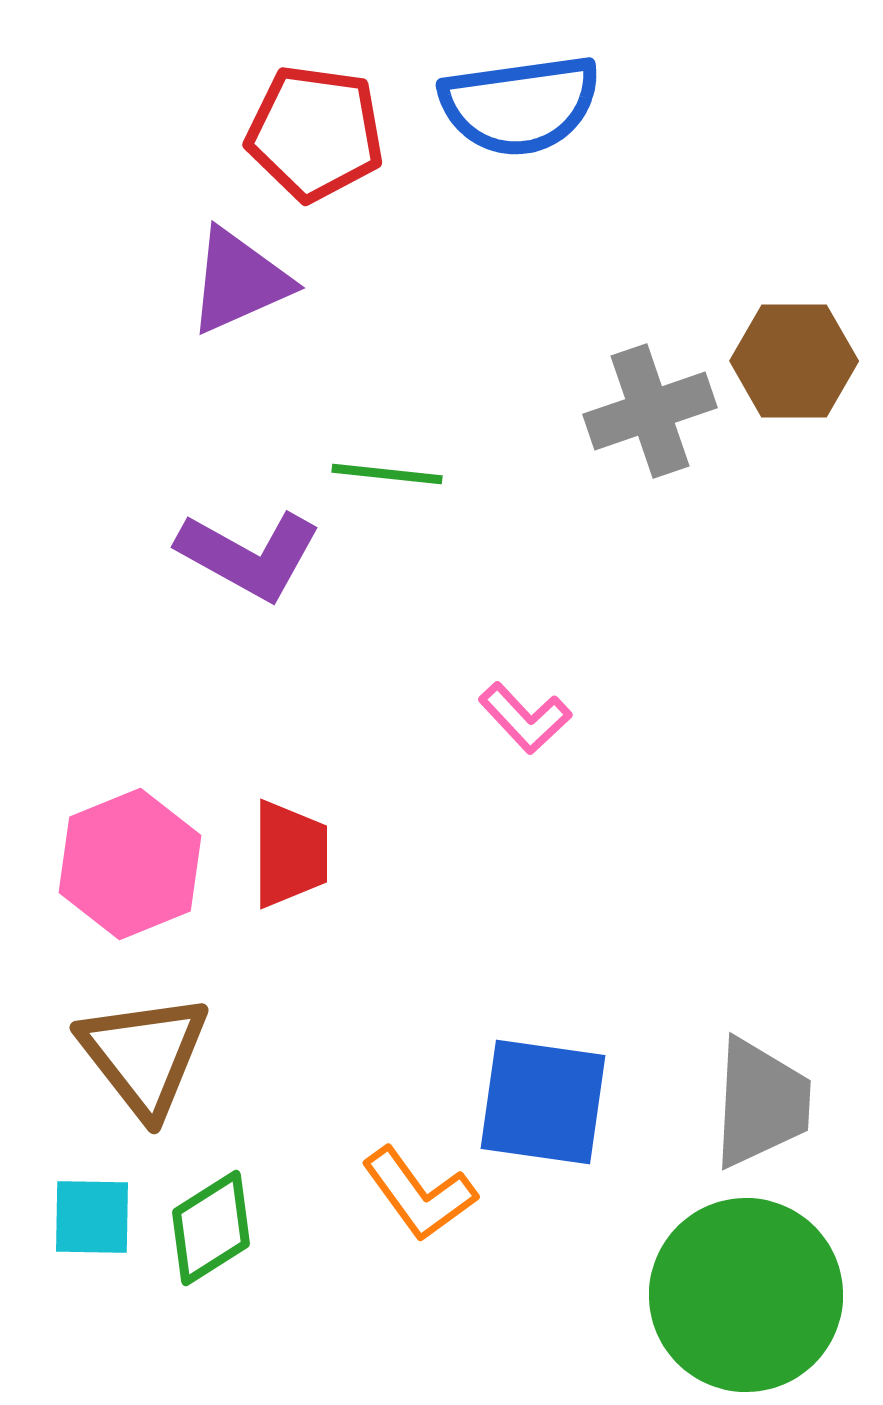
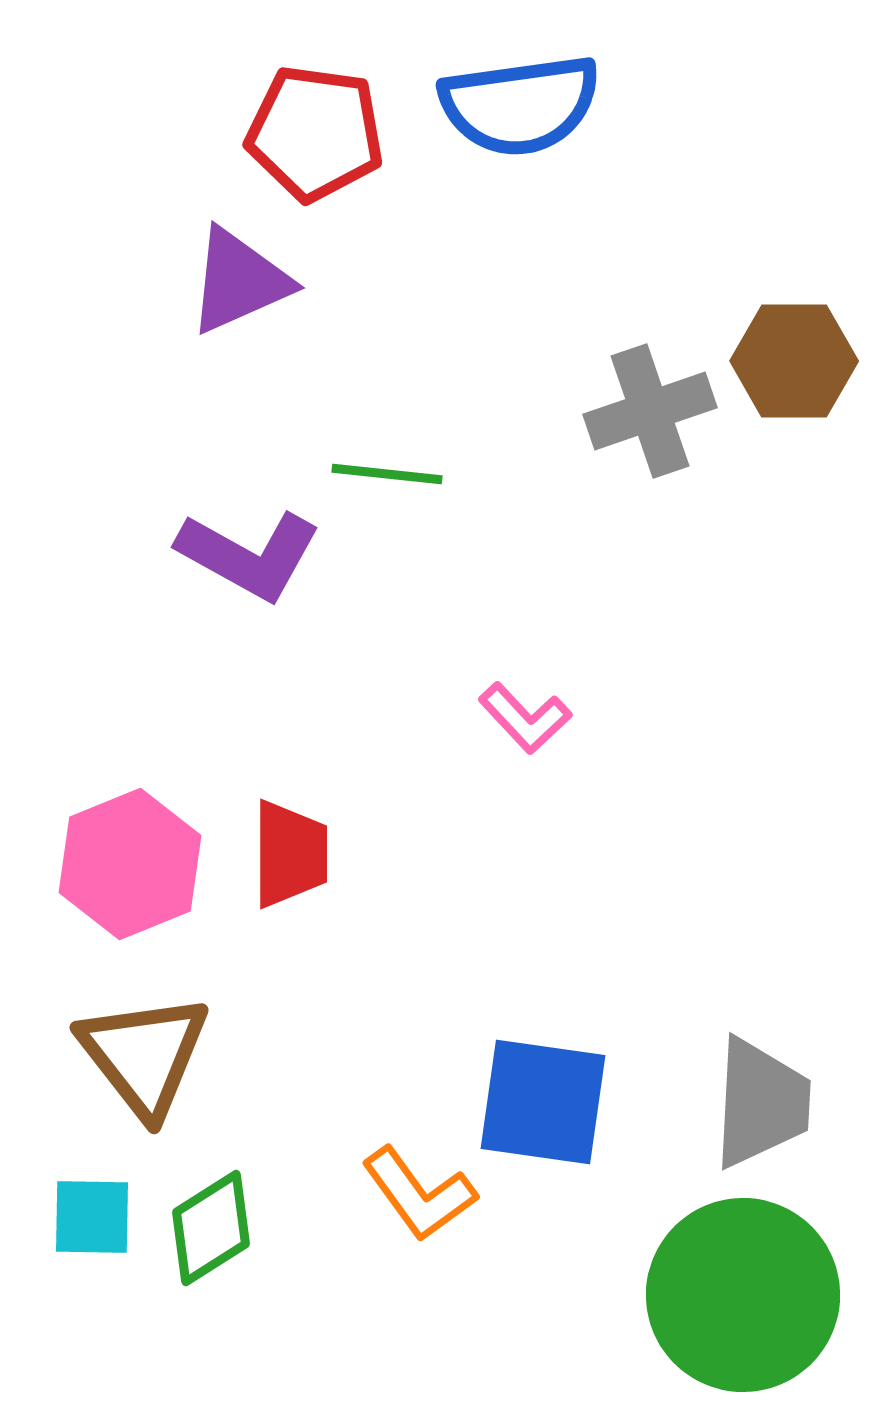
green circle: moved 3 px left
